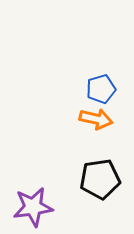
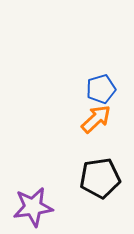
orange arrow: rotated 56 degrees counterclockwise
black pentagon: moved 1 px up
